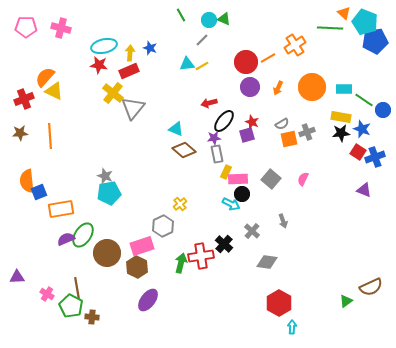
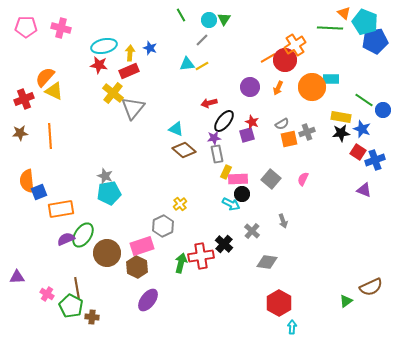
green triangle at (224, 19): rotated 40 degrees clockwise
red circle at (246, 62): moved 39 px right, 2 px up
cyan rectangle at (344, 89): moved 13 px left, 10 px up
blue cross at (375, 157): moved 3 px down
